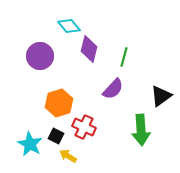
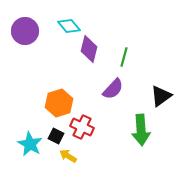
purple circle: moved 15 px left, 25 px up
red cross: moved 2 px left
